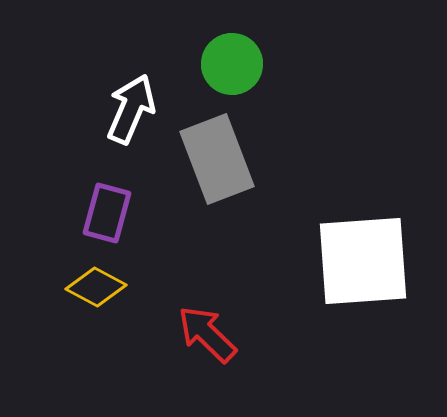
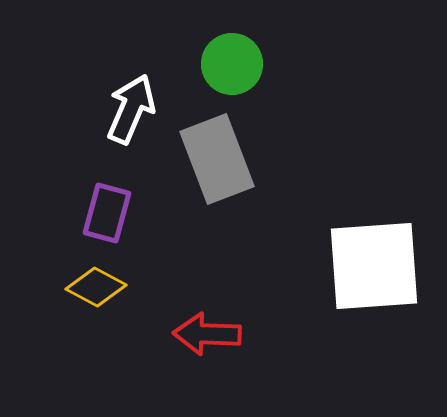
white square: moved 11 px right, 5 px down
red arrow: rotated 42 degrees counterclockwise
